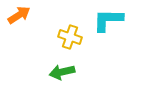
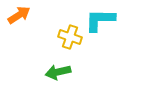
cyan L-shape: moved 8 px left
green arrow: moved 4 px left
